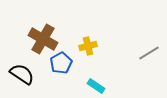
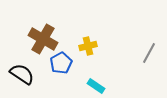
gray line: rotated 30 degrees counterclockwise
